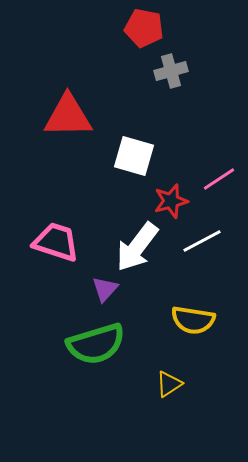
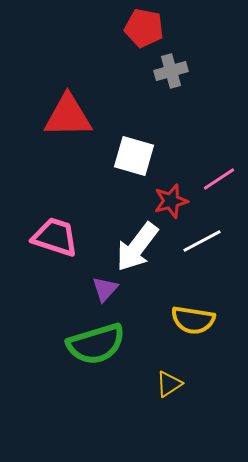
pink trapezoid: moved 1 px left, 5 px up
